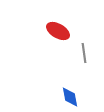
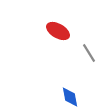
gray line: moved 5 px right; rotated 24 degrees counterclockwise
